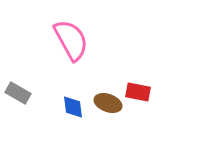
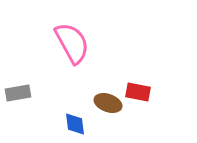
pink semicircle: moved 1 px right, 3 px down
gray rectangle: rotated 40 degrees counterclockwise
blue diamond: moved 2 px right, 17 px down
